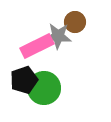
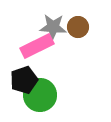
brown circle: moved 3 px right, 5 px down
gray star: moved 5 px left, 9 px up
green circle: moved 4 px left, 7 px down
